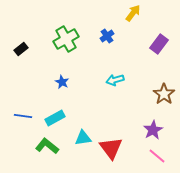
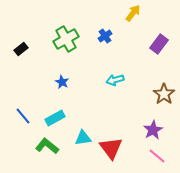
blue cross: moved 2 px left
blue line: rotated 42 degrees clockwise
